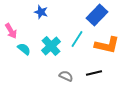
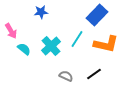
blue star: rotated 24 degrees counterclockwise
orange L-shape: moved 1 px left, 1 px up
black line: moved 1 px down; rotated 21 degrees counterclockwise
